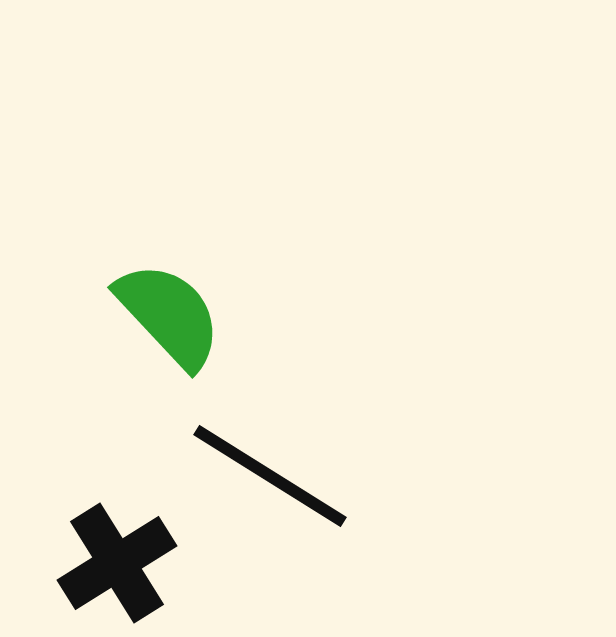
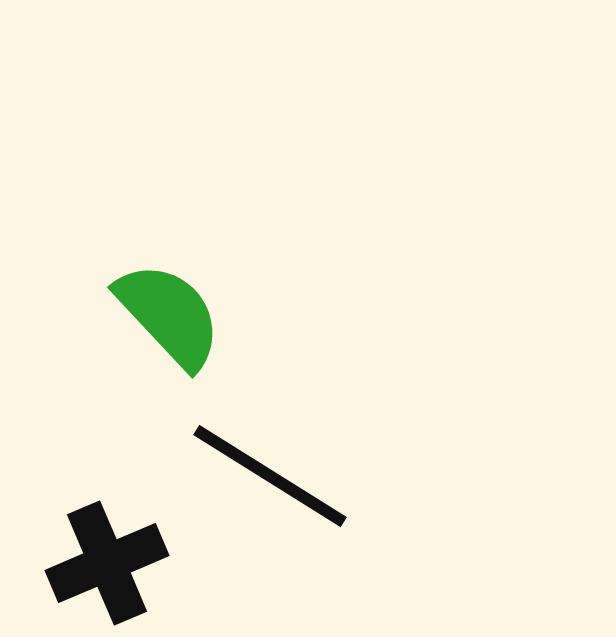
black cross: moved 10 px left; rotated 9 degrees clockwise
